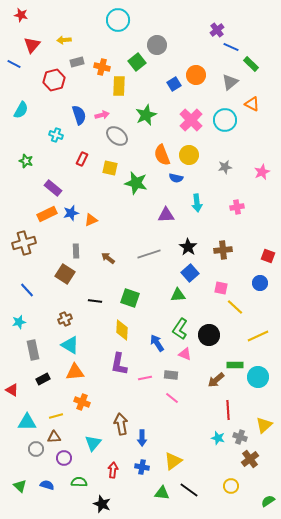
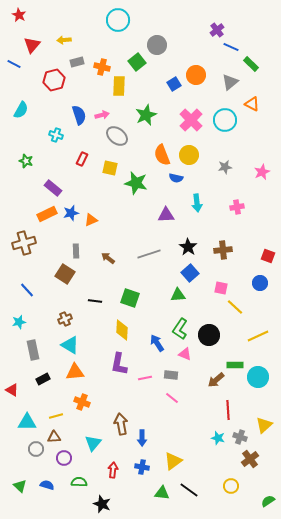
red star at (21, 15): moved 2 px left; rotated 16 degrees clockwise
